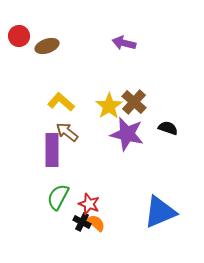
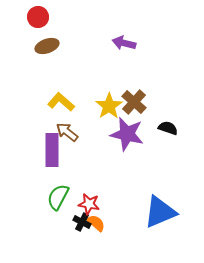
red circle: moved 19 px right, 19 px up
red star: rotated 10 degrees counterclockwise
